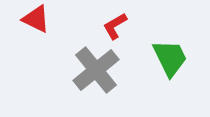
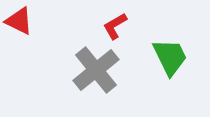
red triangle: moved 17 px left, 2 px down
green trapezoid: moved 1 px up
